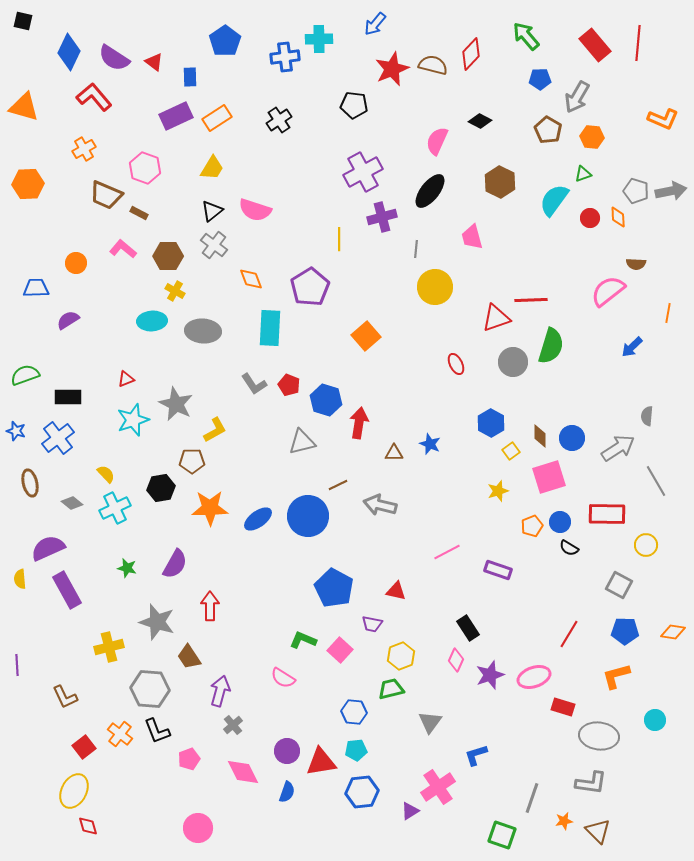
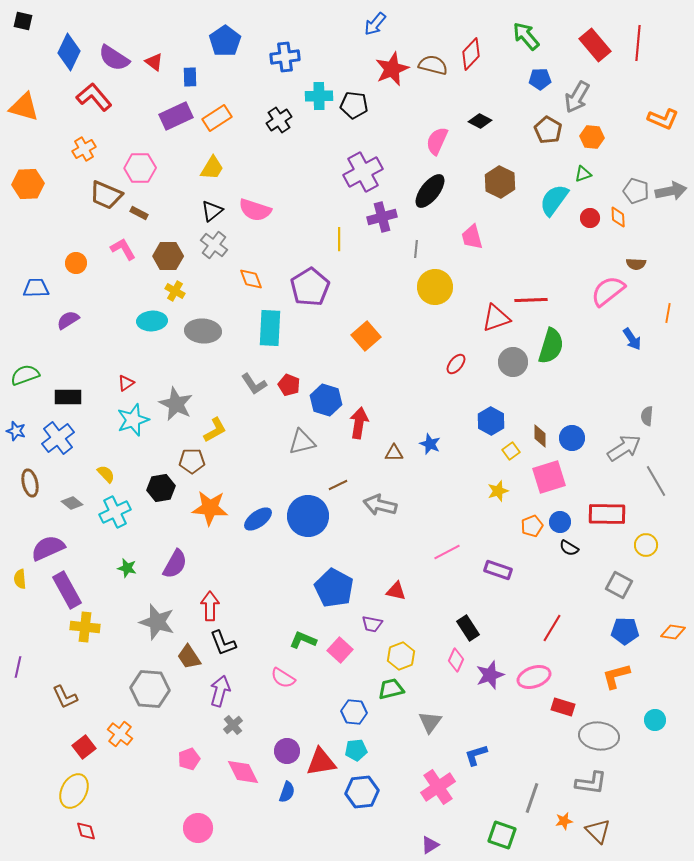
cyan cross at (319, 39): moved 57 px down
pink hexagon at (145, 168): moved 5 px left; rotated 20 degrees counterclockwise
pink L-shape at (123, 249): rotated 20 degrees clockwise
blue arrow at (632, 347): moved 8 px up; rotated 80 degrees counterclockwise
red ellipse at (456, 364): rotated 65 degrees clockwise
red triangle at (126, 379): moved 4 px down; rotated 12 degrees counterclockwise
blue hexagon at (491, 423): moved 2 px up
gray arrow at (618, 448): moved 6 px right
cyan cross at (115, 508): moved 4 px down
orange star at (210, 508): rotated 6 degrees clockwise
red line at (569, 634): moved 17 px left, 6 px up
yellow cross at (109, 647): moved 24 px left, 20 px up; rotated 20 degrees clockwise
purple line at (17, 665): moved 1 px right, 2 px down; rotated 15 degrees clockwise
black L-shape at (157, 731): moved 66 px right, 88 px up
purple triangle at (410, 811): moved 20 px right, 34 px down
red diamond at (88, 826): moved 2 px left, 5 px down
